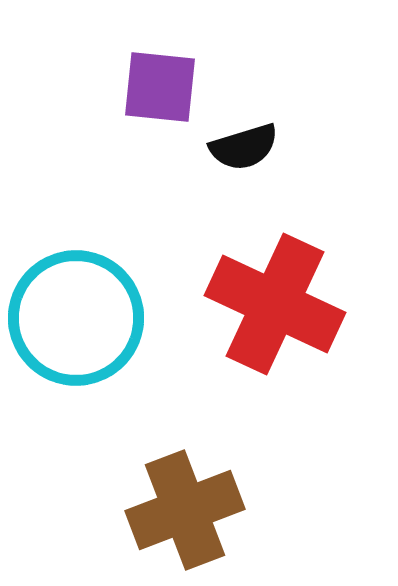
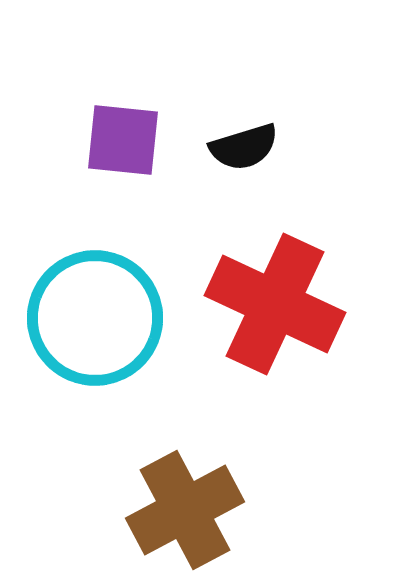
purple square: moved 37 px left, 53 px down
cyan circle: moved 19 px right
brown cross: rotated 7 degrees counterclockwise
